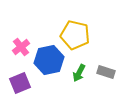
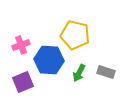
pink cross: moved 2 px up; rotated 18 degrees clockwise
blue hexagon: rotated 16 degrees clockwise
purple square: moved 3 px right, 1 px up
